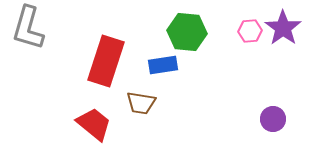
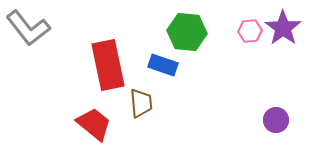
gray L-shape: rotated 54 degrees counterclockwise
red rectangle: moved 2 px right, 4 px down; rotated 30 degrees counterclockwise
blue rectangle: rotated 28 degrees clockwise
brown trapezoid: rotated 104 degrees counterclockwise
purple circle: moved 3 px right, 1 px down
